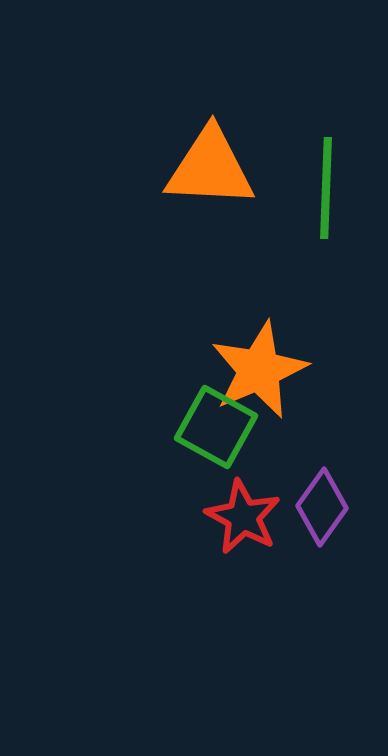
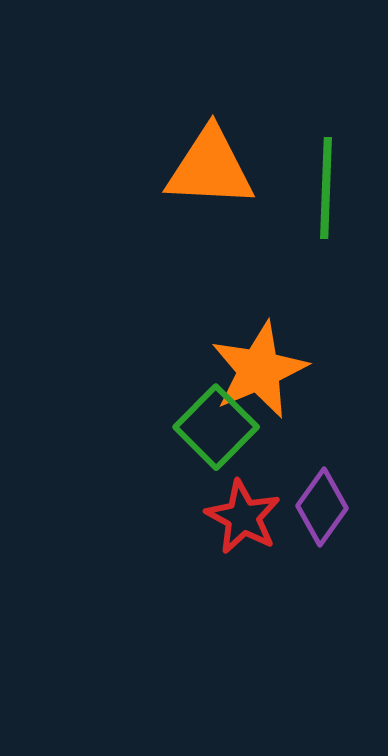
green square: rotated 16 degrees clockwise
